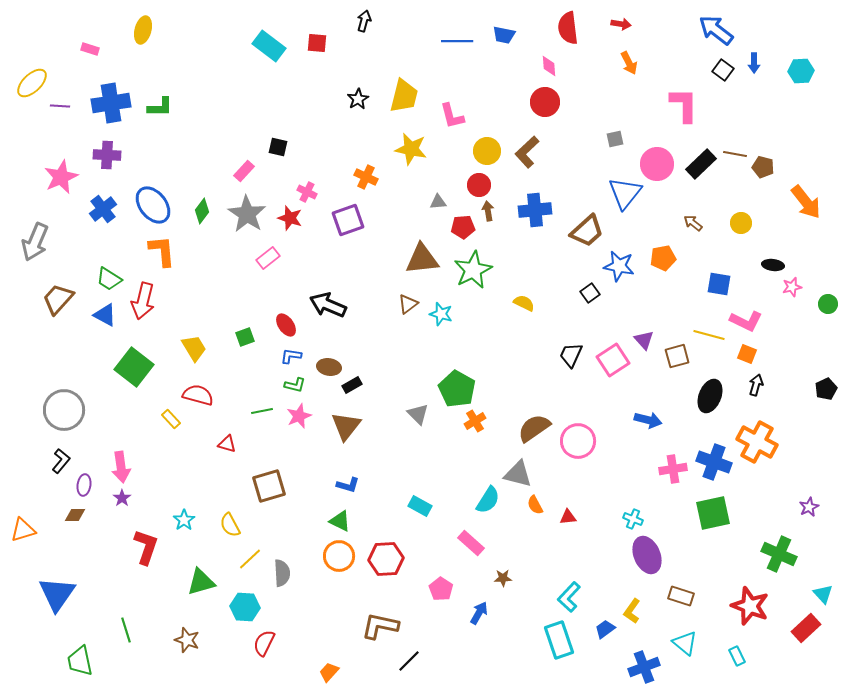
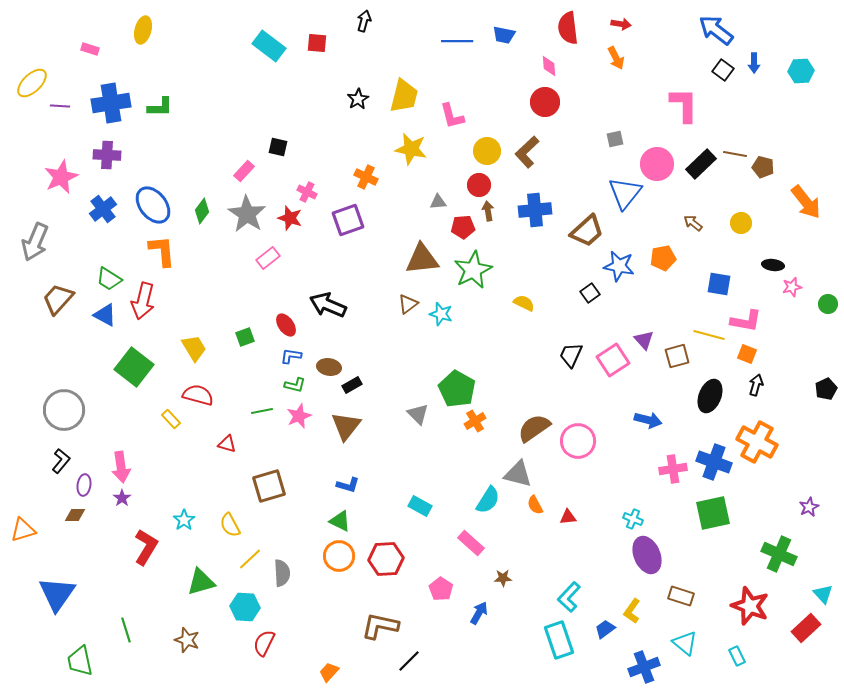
orange arrow at (629, 63): moved 13 px left, 5 px up
pink L-shape at (746, 321): rotated 16 degrees counterclockwise
red L-shape at (146, 547): rotated 12 degrees clockwise
